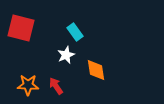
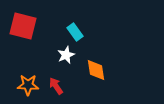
red square: moved 2 px right, 2 px up
